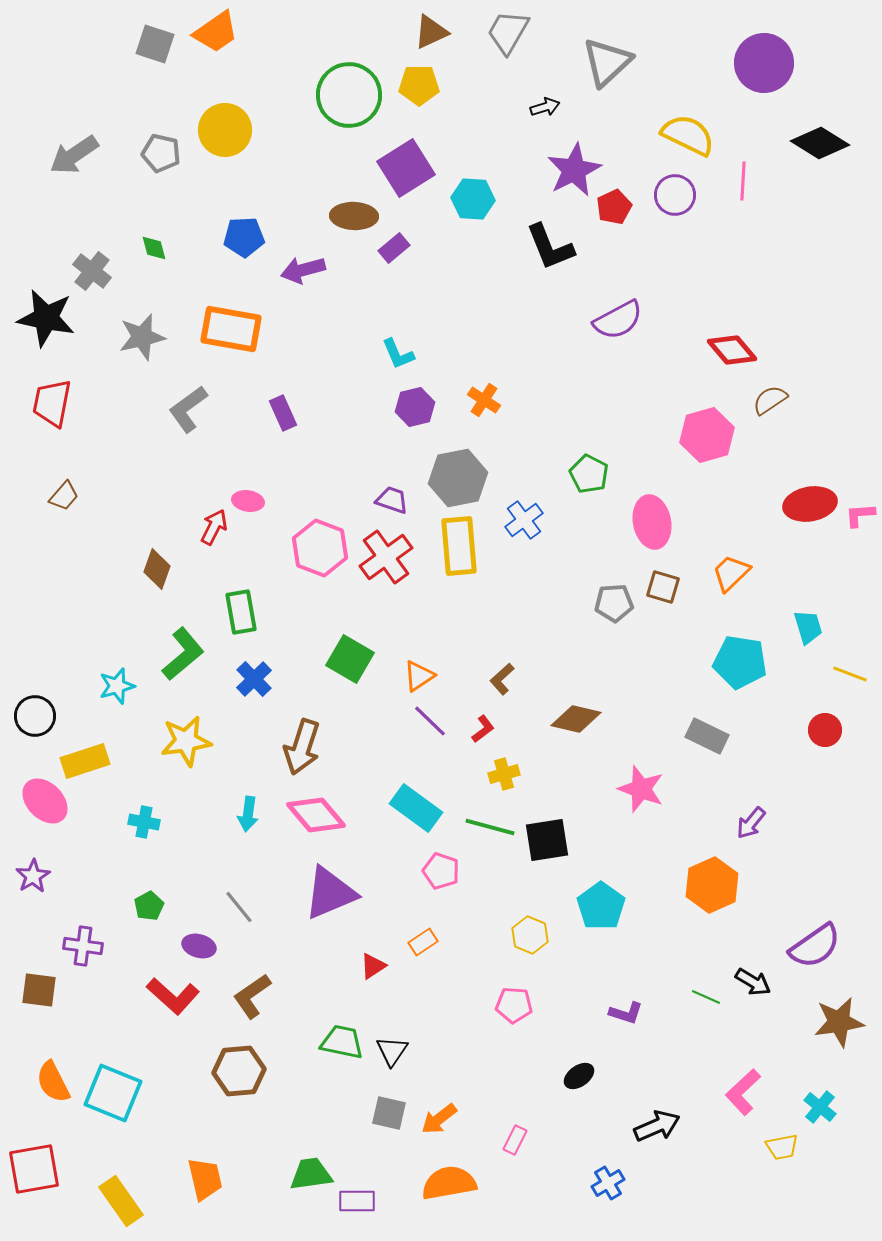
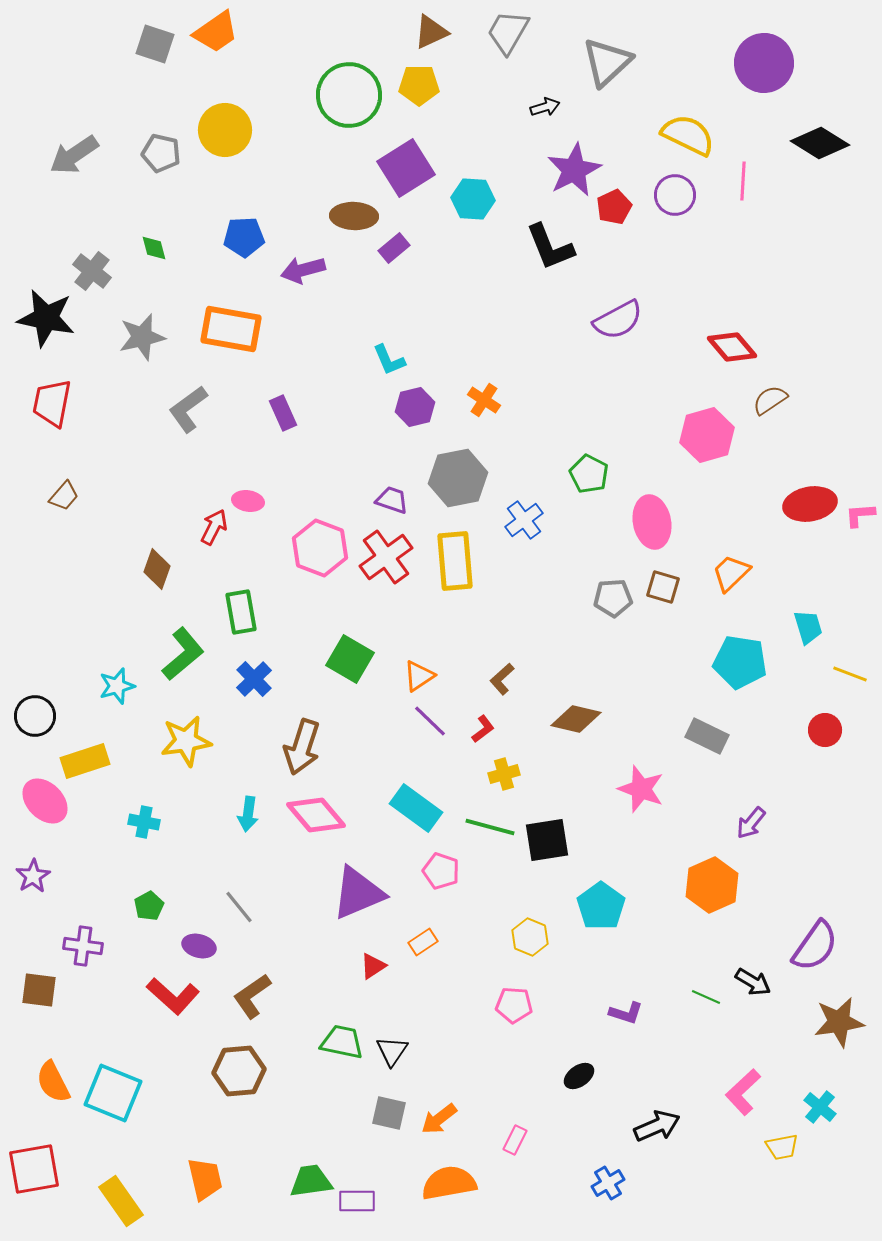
red diamond at (732, 350): moved 3 px up
cyan L-shape at (398, 354): moved 9 px left, 6 px down
yellow rectangle at (459, 546): moved 4 px left, 15 px down
gray pentagon at (614, 603): moved 1 px left, 5 px up
purple triangle at (330, 893): moved 28 px right
yellow hexagon at (530, 935): moved 2 px down
purple semicircle at (815, 946): rotated 20 degrees counterclockwise
green trapezoid at (311, 1174): moved 7 px down
